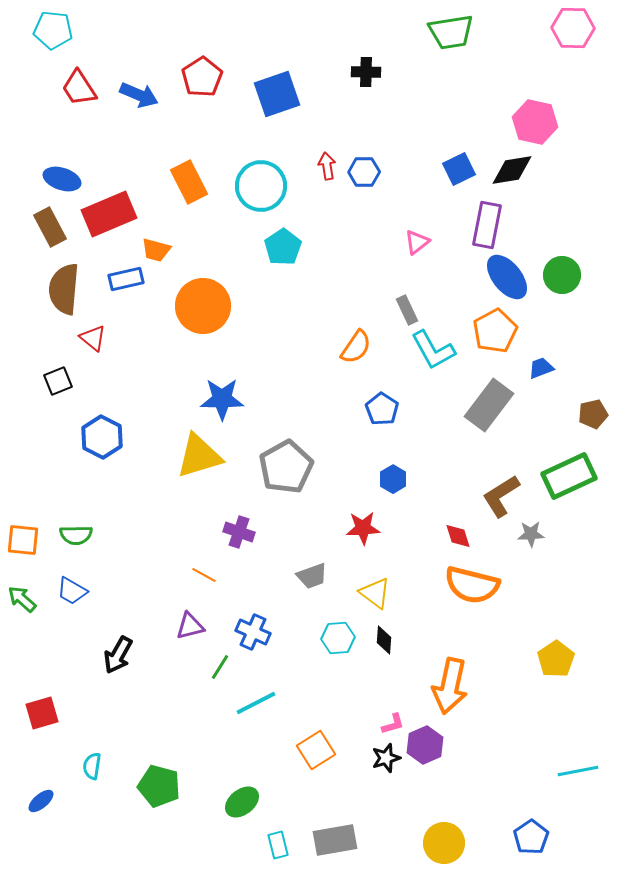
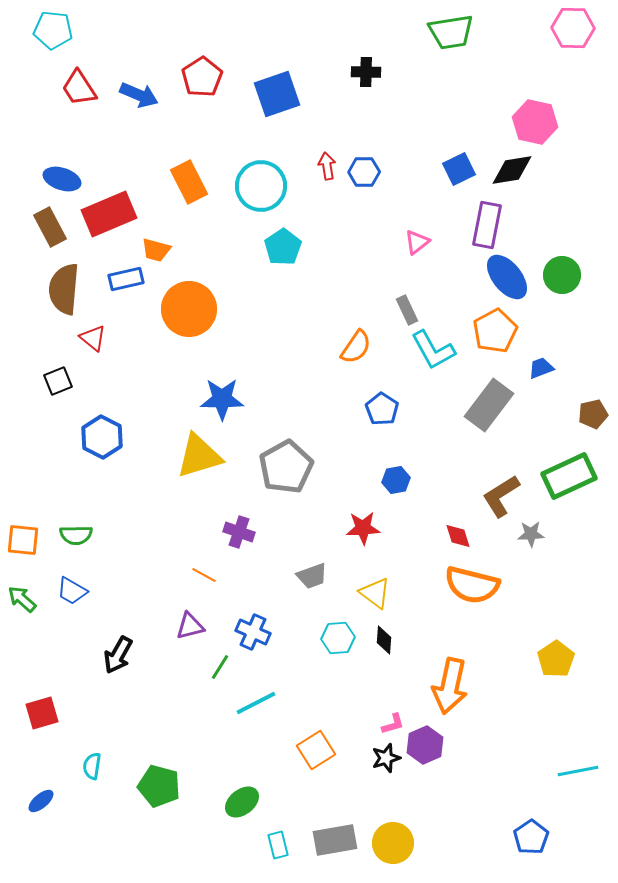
orange circle at (203, 306): moved 14 px left, 3 px down
blue hexagon at (393, 479): moved 3 px right, 1 px down; rotated 20 degrees clockwise
yellow circle at (444, 843): moved 51 px left
